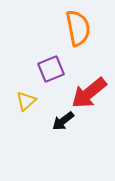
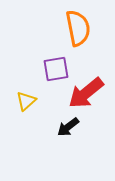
purple square: moved 5 px right; rotated 12 degrees clockwise
red arrow: moved 3 px left
black arrow: moved 5 px right, 6 px down
